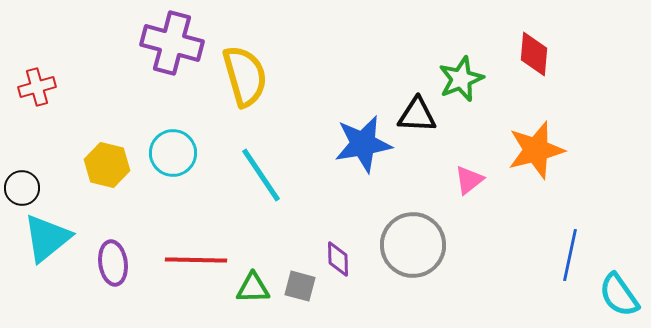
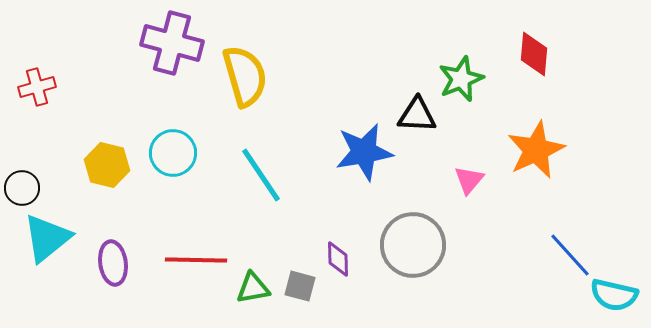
blue star: moved 1 px right, 8 px down
orange star: rotated 10 degrees counterclockwise
pink triangle: rotated 12 degrees counterclockwise
blue line: rotated 54 degrees counterclockwise
green triangle: rotated 9 degrees counterclockwise
cyan semicircle: moved 5 px left; rotated 42 degrees counterclockwise
